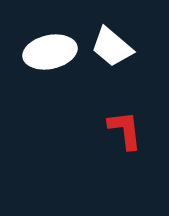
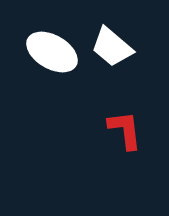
white ellipse: moved 2 px right; rotated 42 degrees clockwise
